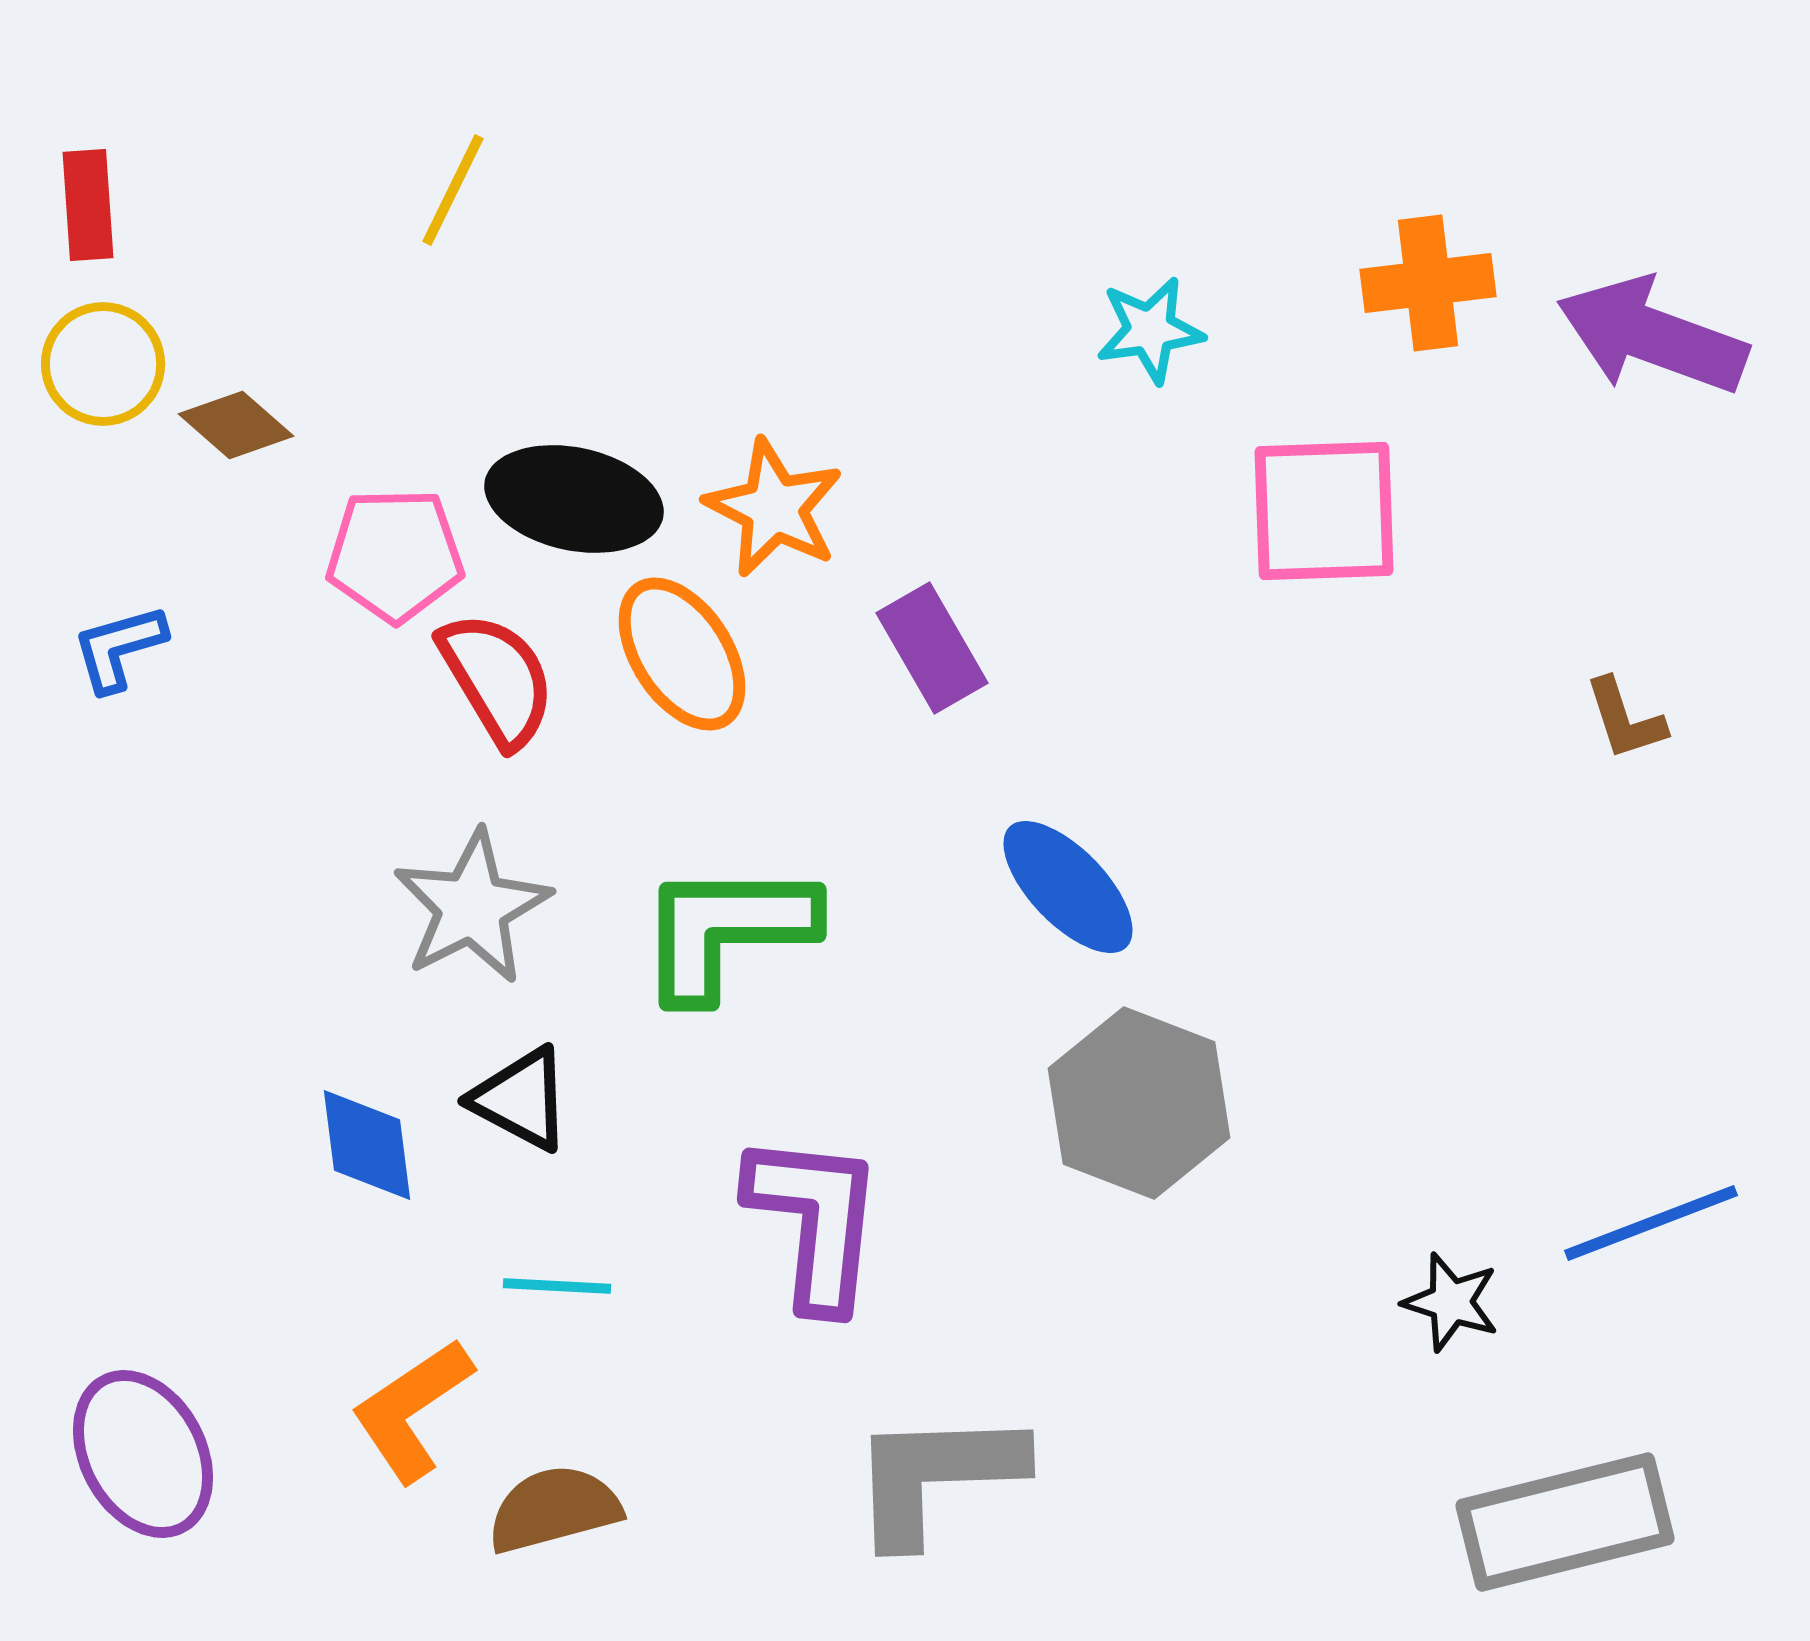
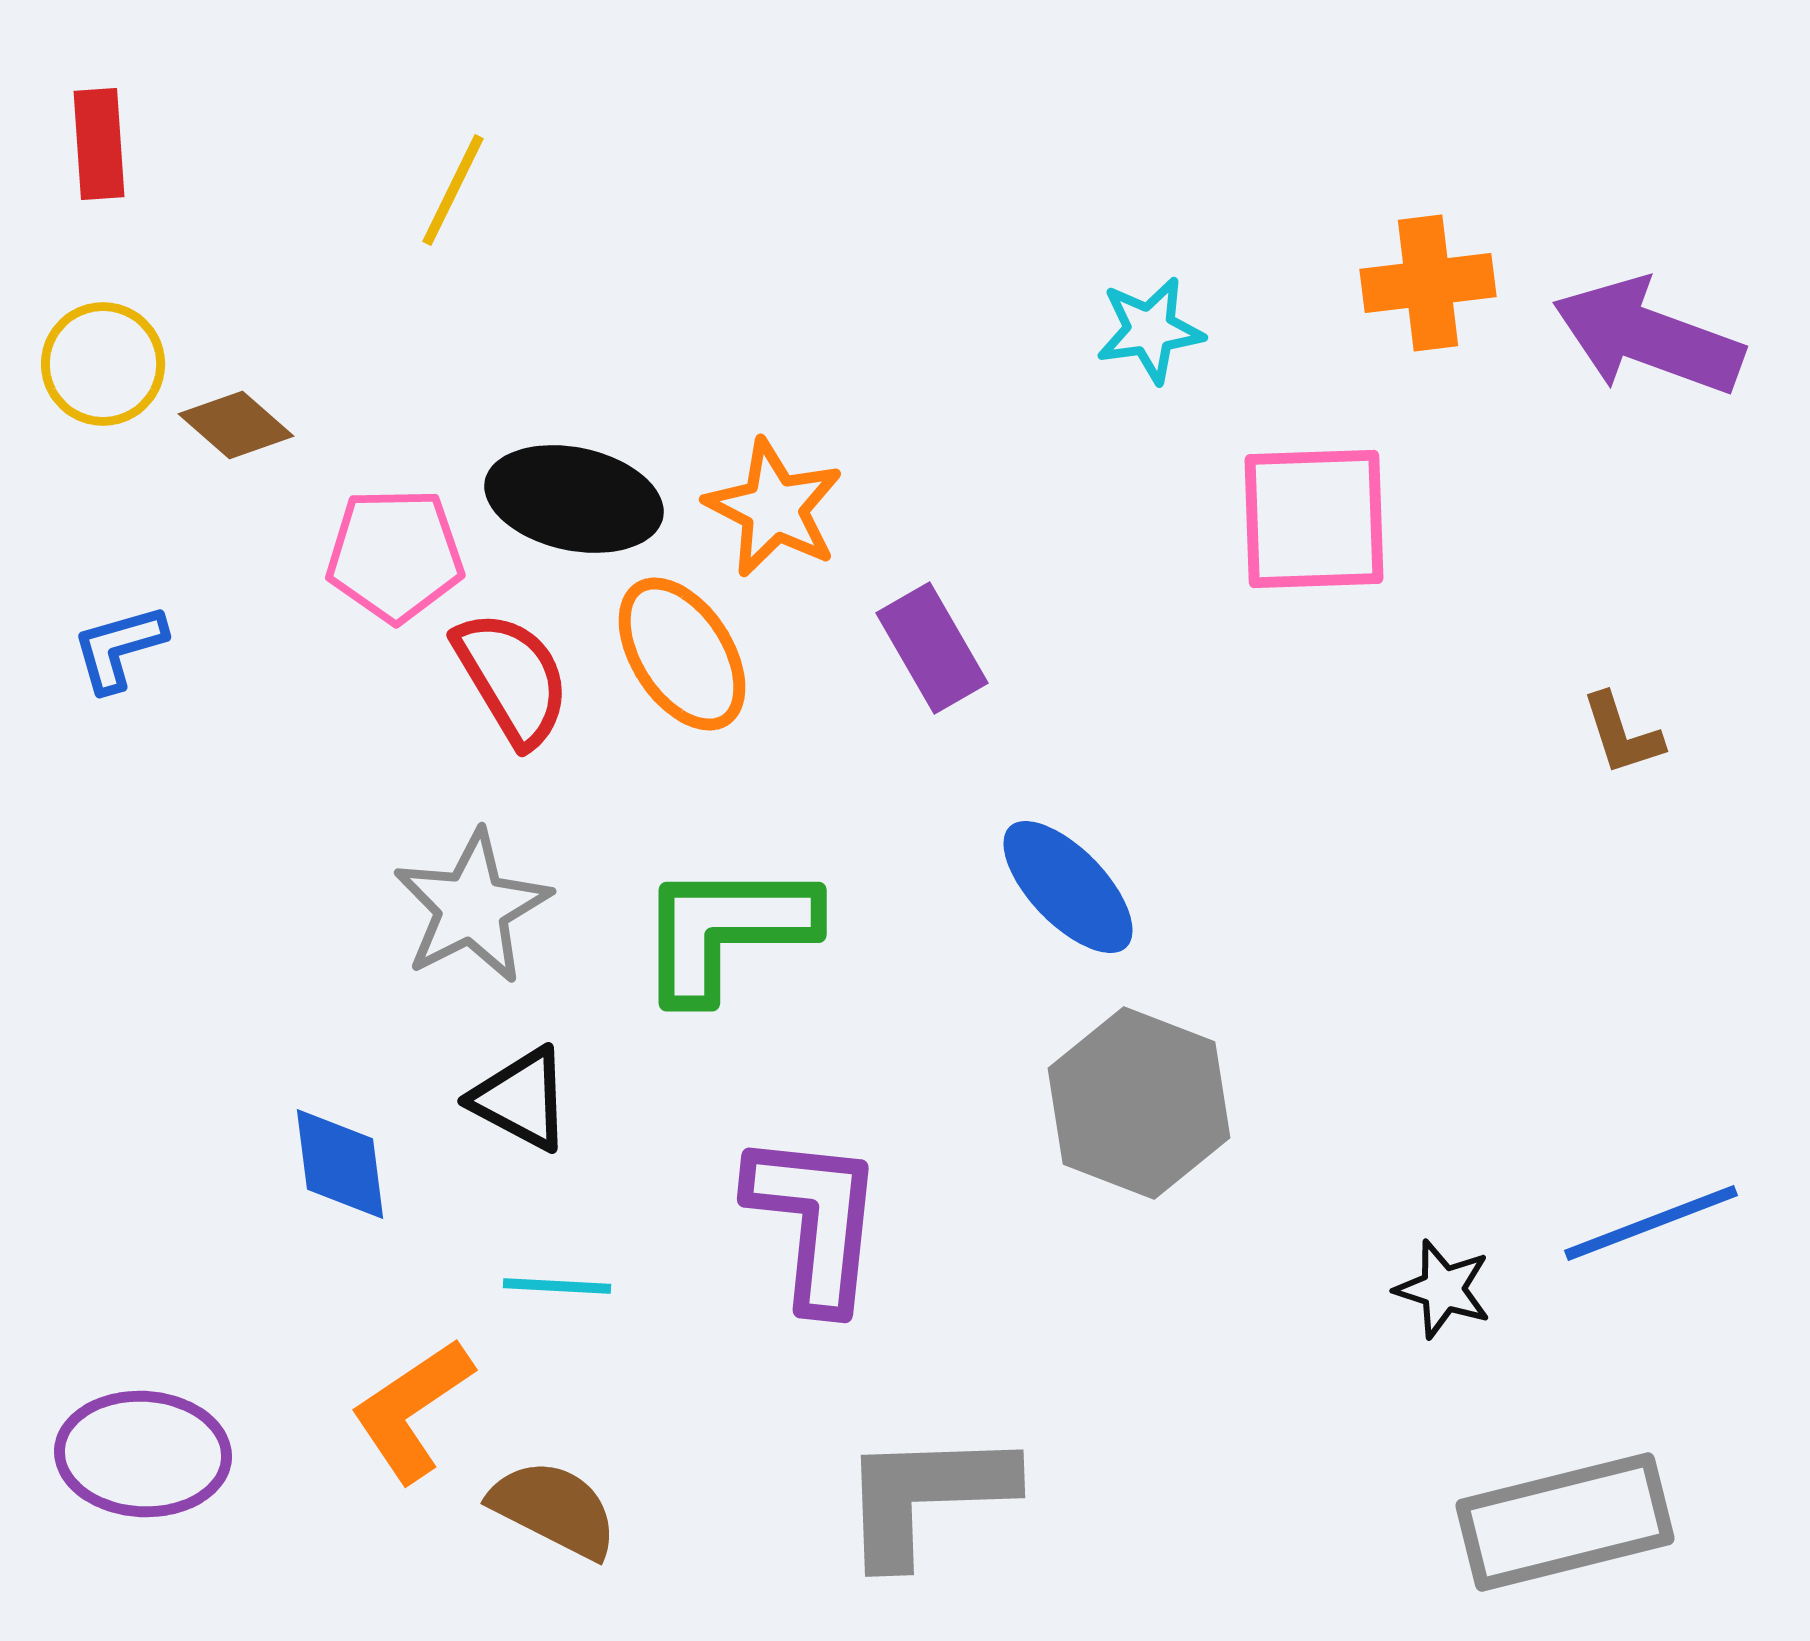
red rectangle: moved 11 px right, 61 px up
purple arrow: moved 4 px left, 1 px down
pink square: moved 10 px left, 8 px down
red semicircle: moved 15 px right, 1 px up
brown L-shape: moved 3 px left, 15 px down
blue diamond: moved 27 px left, 19 px down
black star: moved 8 px left, 13 px up
purple ellipse: rotated 59 degrees counterclockwise
gray L-shape: moved 10 px left, 20 px down
brown semicircle: rotated 42 degrees clockwise
